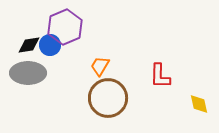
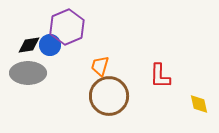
purple hexagon: moved 2 px right
orange trapezoid: rotated 15 degrees counterclockwise
brown circle: moved 1 px right, 2 px up
